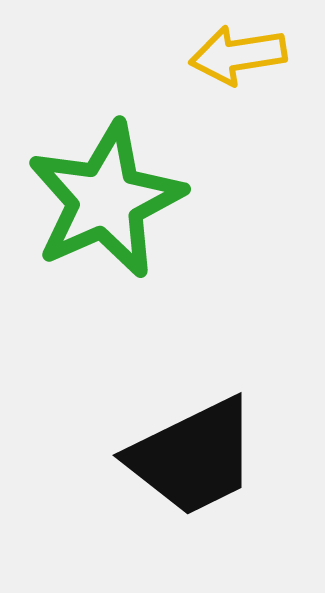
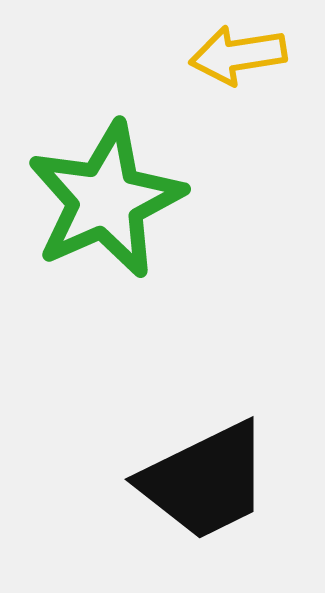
black trapezoid: moved 12 px right, 24 px down
